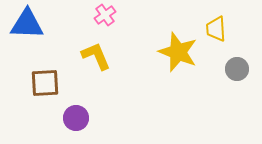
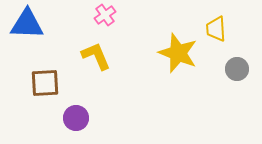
yellow star: moved 1 px down
